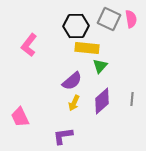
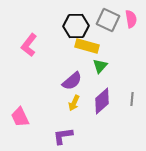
gray square: moved 1 px left, 1 px down
yellow rectangle: moved 2 px up; rotated 10 degrees clockwise
